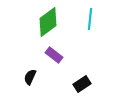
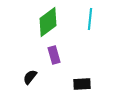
purple rectangle: rotated 36 degrees clockwise
black semicircle: rotated 14 degrees clockwise
black rectangle: rotated 30 degrees clockwise
